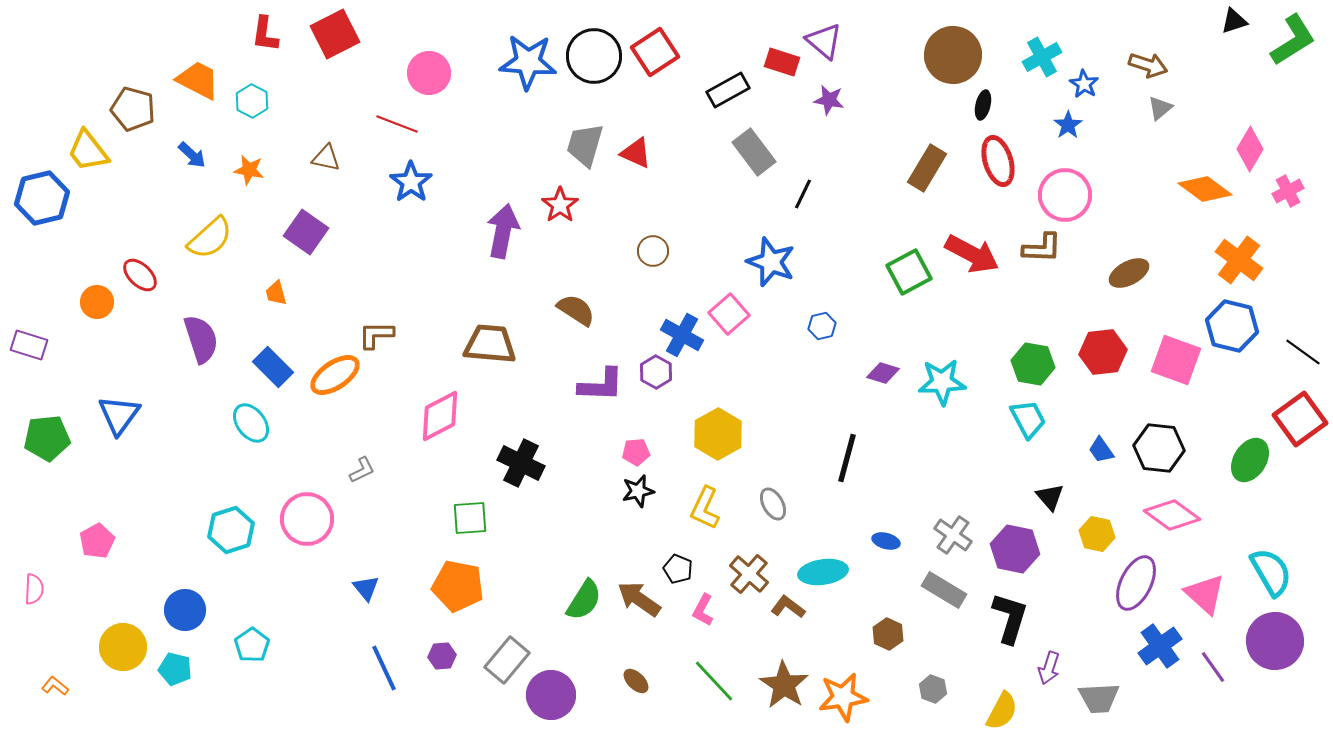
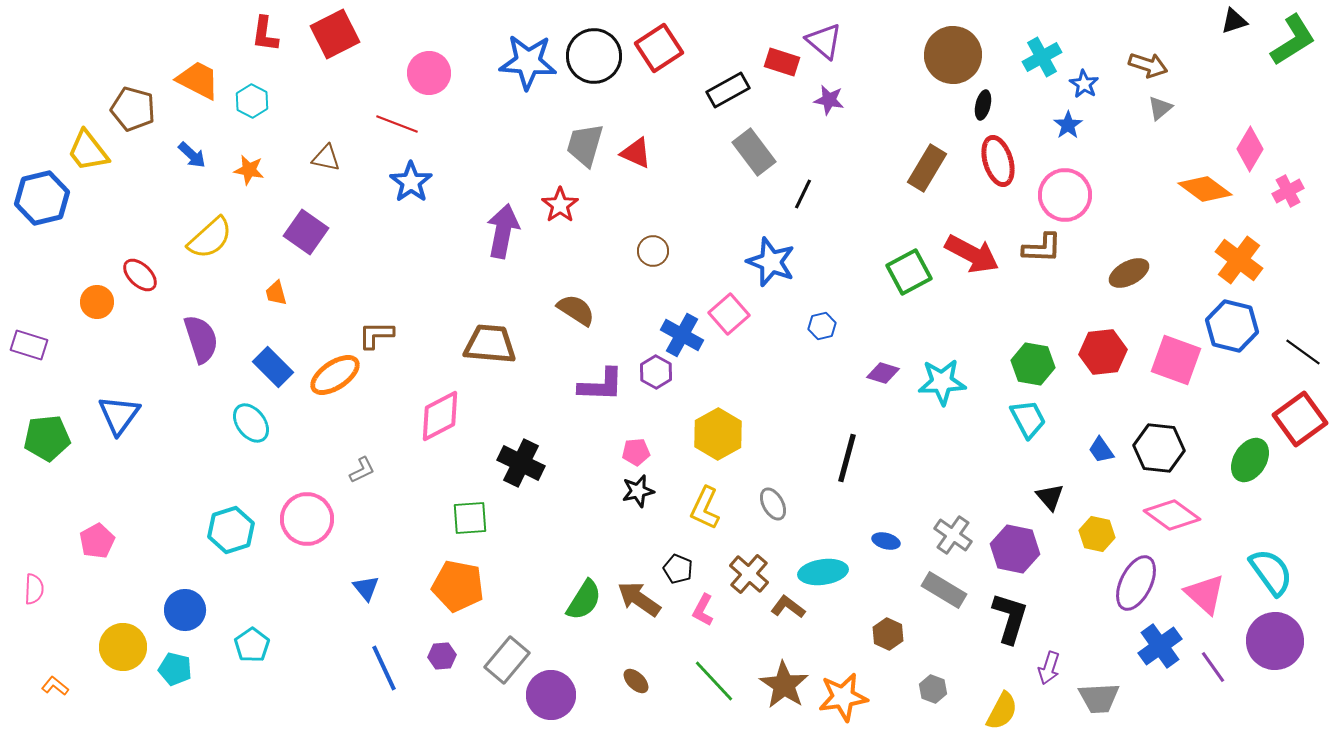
red square at (655, 52): moved 4 px right, 4 px up
cyan semicircle at (1271, 572): rotated 6 degrees counterclockwise
